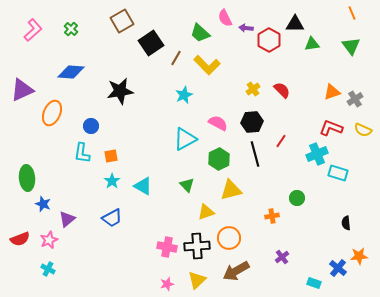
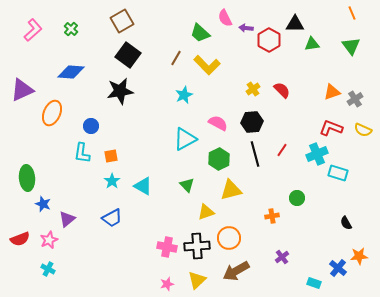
black square at (151, 43): moved 23 px left, 12 px down; rotated 20 degrees counterclockwise
red line at (281, 141): moved 1 px right, 9 px down
black semicircle at (346, 223): rotated 24 degrees counterclockwise
